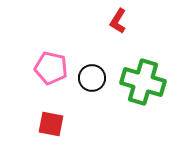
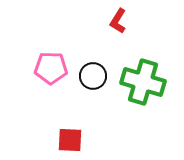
pink pentagon: rotated 12 degrees counterclockwise
black circle: moved 1 px right, 2 px up
red square: moved 19 px right, 16 px down; rotated 8 degrees counterclockwise
